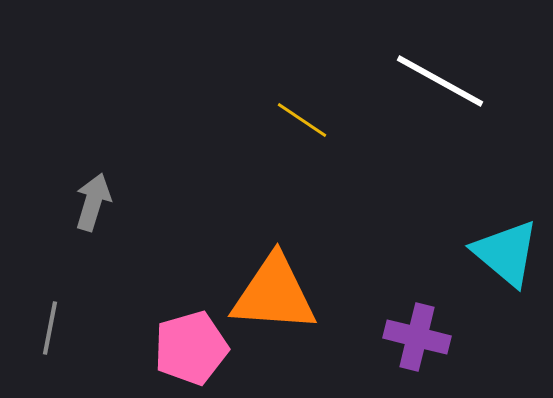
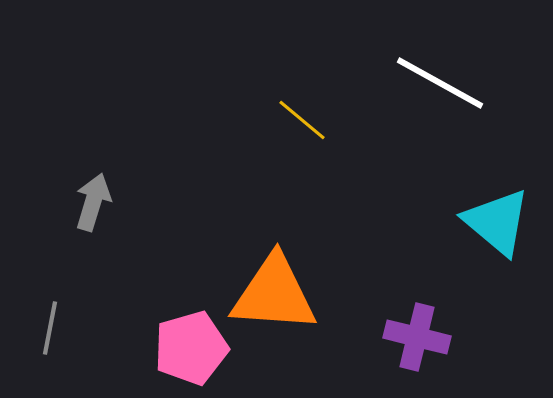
white line: moved 2 px down
yellow line: rotated 6 degrees clockwise
cyan triangle: moved 9 px left, 31 px up
